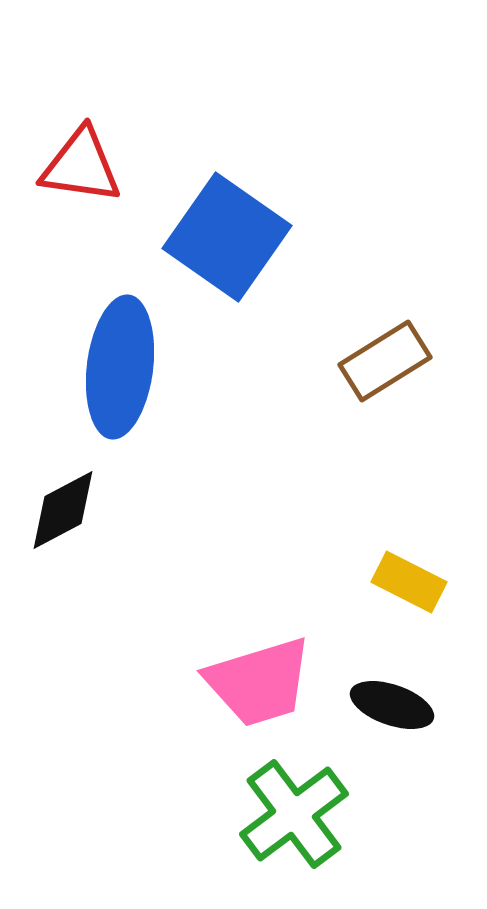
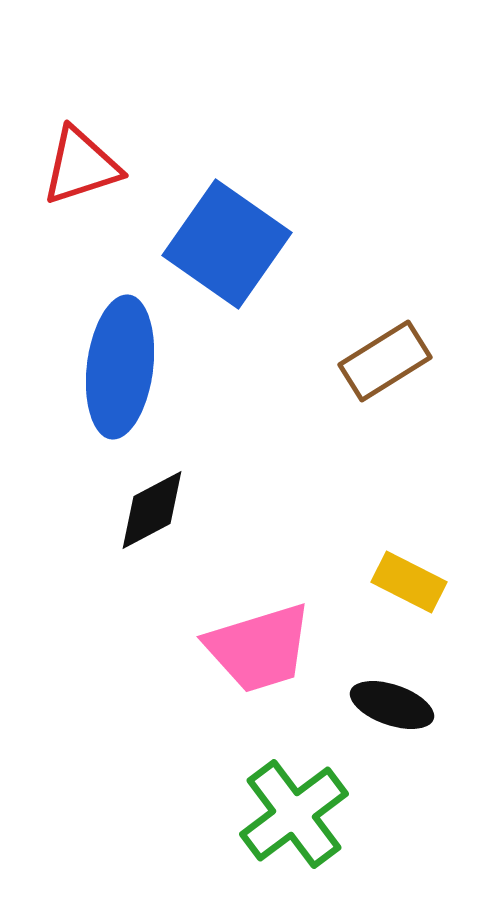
red triangle: rotated 26 degrees counterclockwise
blue square: moved 7 px down
black diamond: moved 89 px right
pink trapezoid: moved 34 px up
